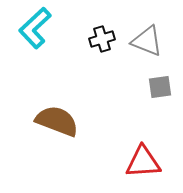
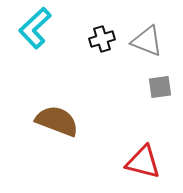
red triangle: rotated 18 degrees clockwise
